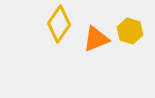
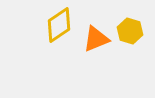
yellow diamond: moved 1 px down; rotated 21 degrees clockwise
